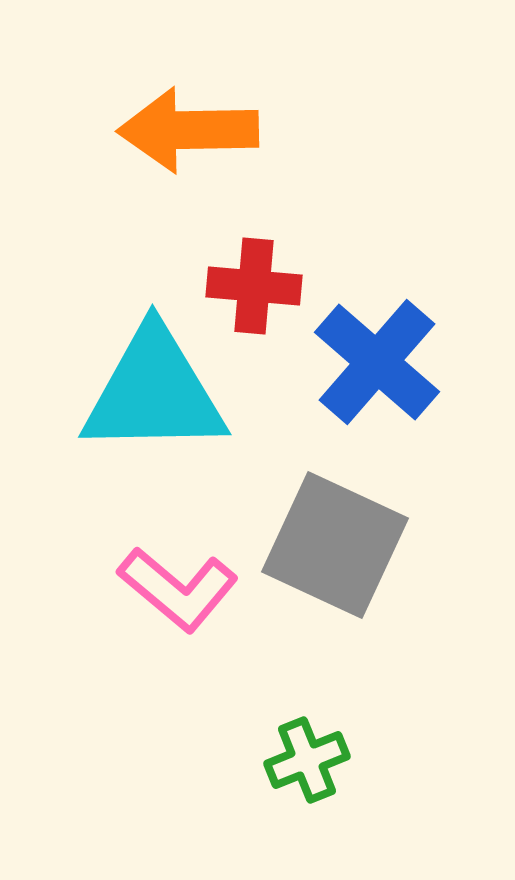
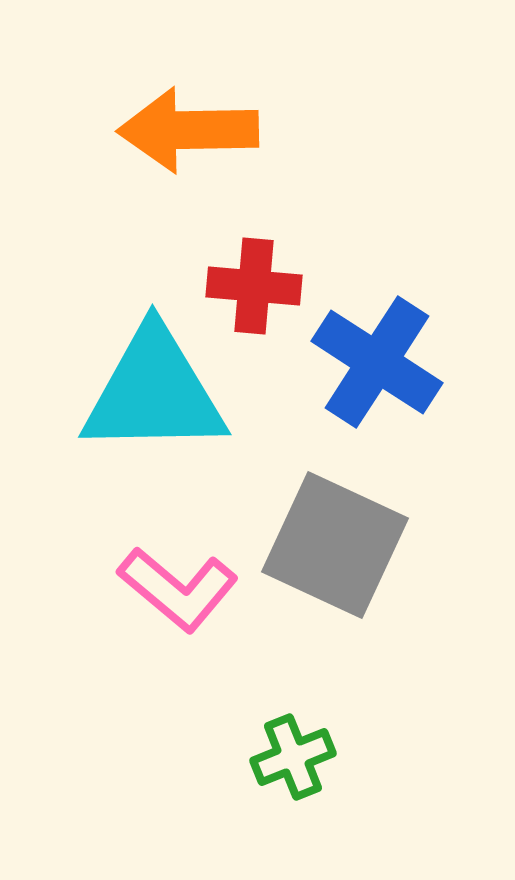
blue cross: rotated 8 degrees counterclockwise
green cross: moved 14 px left, 3 px up
